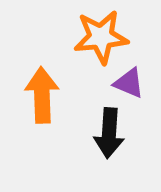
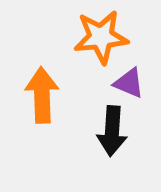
black arrow: moved 3 px right, 2 px up
